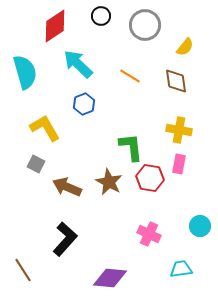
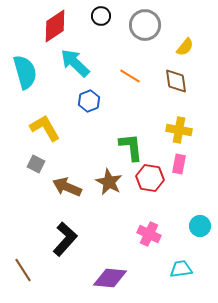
cyan arrow: moved 3 px left, 1 px up
blue hexagon: moved 5 px right, 3 px up
